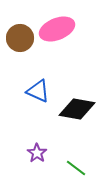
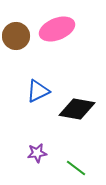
brown circle: moved 4 px left, 2 px up
blue triangle: rotated 50 degrees counterclockwise
purple star: rotated 30 degrees clockwise
